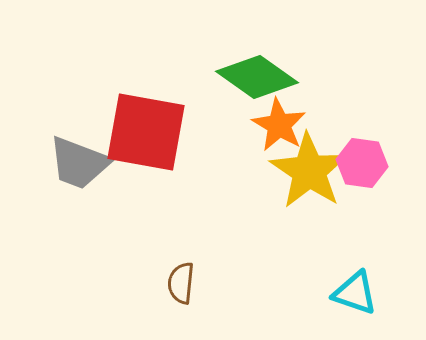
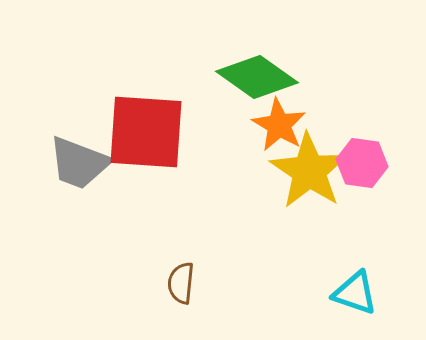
red square: rotated 6 degrees counterclockwise
